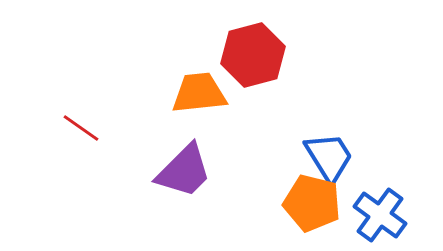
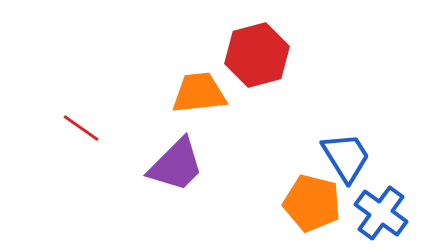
red hexagon: moved 4 px right
blue trapezoid: moved 17 px right
purple trapezoid: moved 8 px left, 6 px up
blue cross: moved 1 px right, 2 px up
